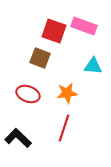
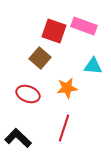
brown square: rotated 20 degrees clockwise
orange star: moved 5 px up
